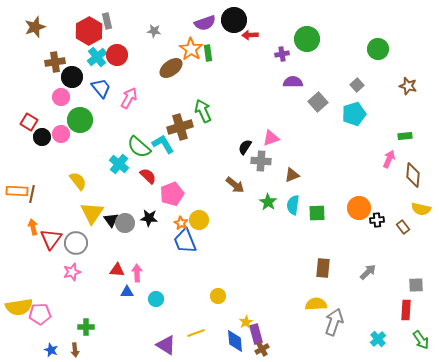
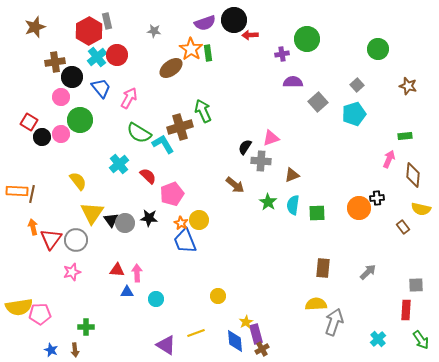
green semicircle at (139, 147): moved 14 px up; rotated 10 degrees counterclockwise
cyan cross at (119, 164): rotated 12 degrees clockwise
black cross at (377, 220): moved 22 px up
gray circle at (76, 243): moved 3 px up
